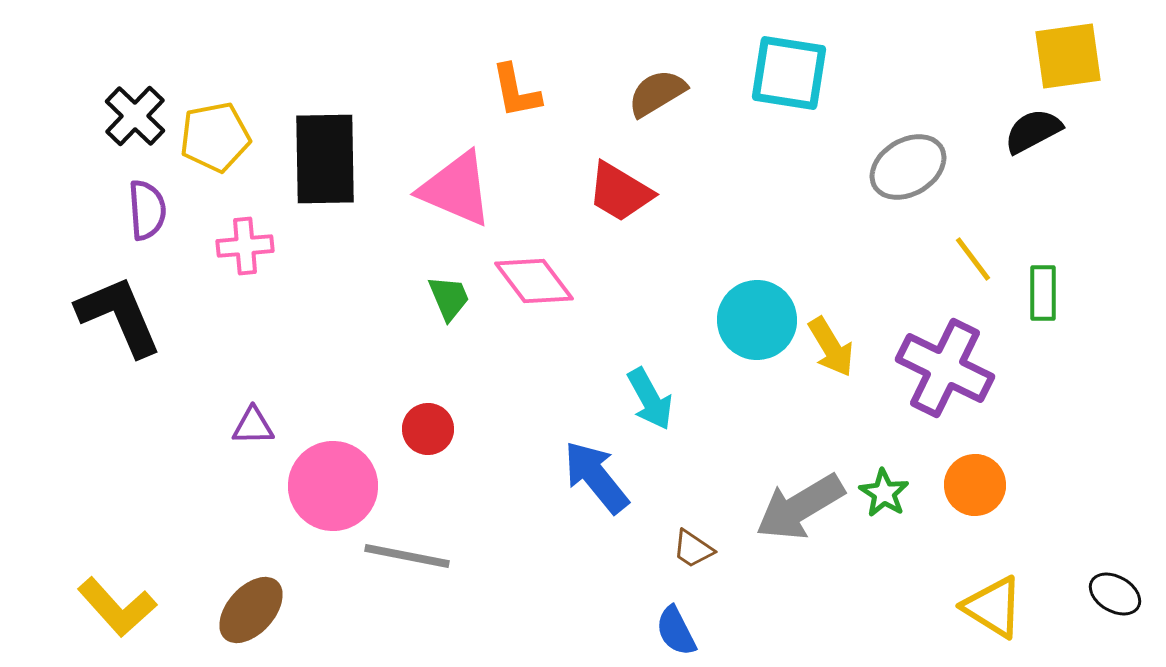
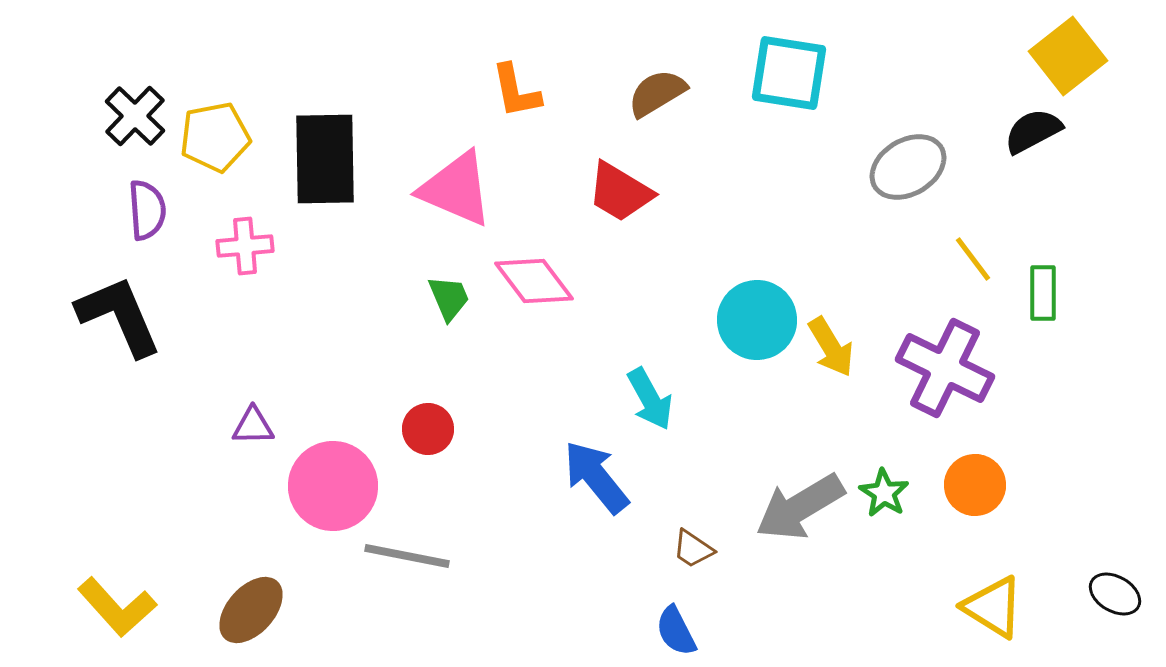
yellow square: rotated 30 degrees counterclockwise
